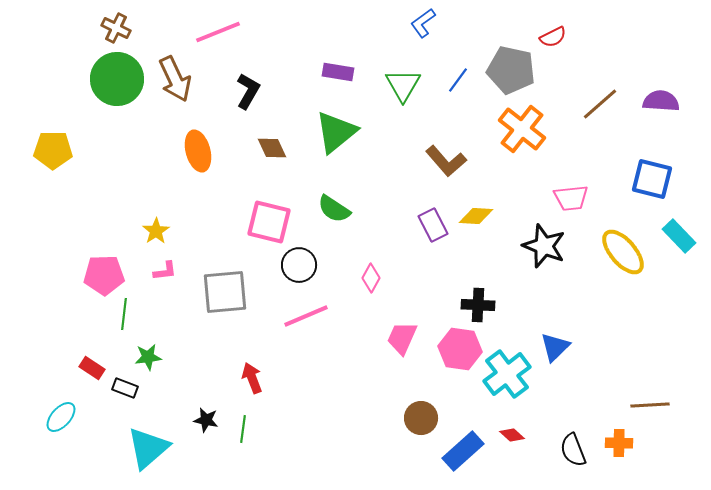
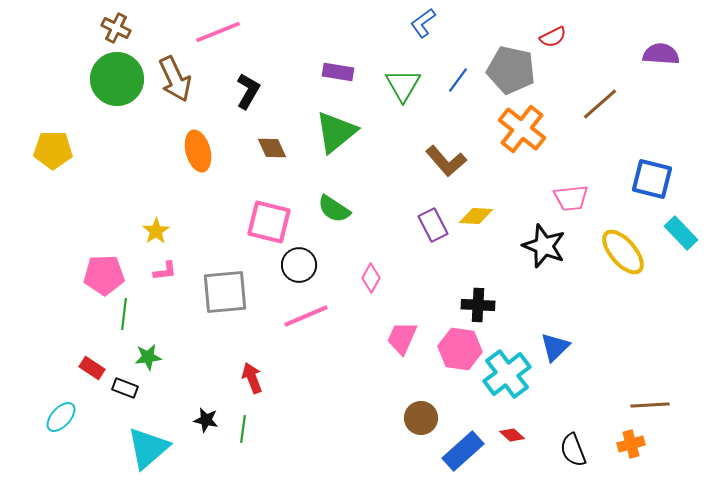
purple semicircle at (661, 101): moved 47 px up
cyan rectangle at (679, 236): moved 2 px right, 3 px up
orange cross at (619, 443): moved 12 px right, 1 px down; rotated 16 degrees counterclockwise
